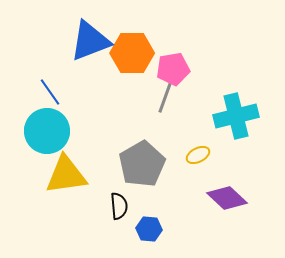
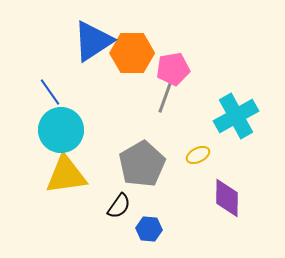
blue triangle: moved 3 px right; rotated 12 degrees counterclockwise
cyan cross: rotated 15 degrees counterclockwise
cyan circle: moved 14 px right, 1 px up
purple diamond: rotated 48 degrees clockwise
black semicircle: rotated 40 degrees clockwise
